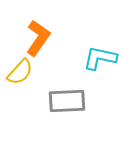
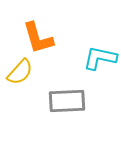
orange L-shape: rotated 129 degrees clockwise
